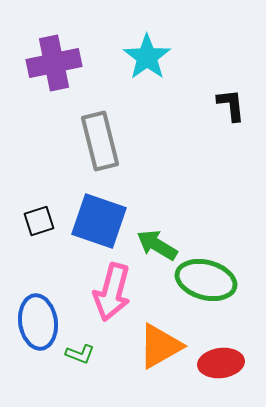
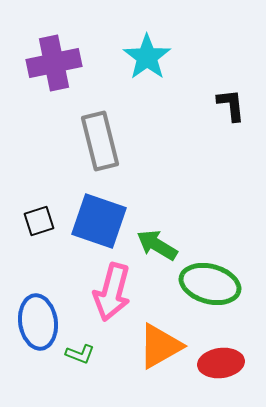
green ellipse: moved 4 px right, 4 px down
